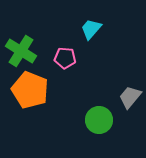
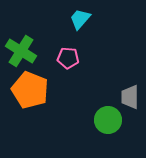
cyan trapezoid: moved 11 px left, 10 px up
pink pentagon: moved 3 px right
gray trapezoid: rotated 40 degrees counterclockwise
green circle: moved 9 px right
